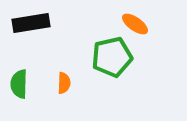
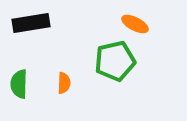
orange ellipse: rotated 8 degrees counterclockwise
green pentagon: moved 3 px right, 4 px down
